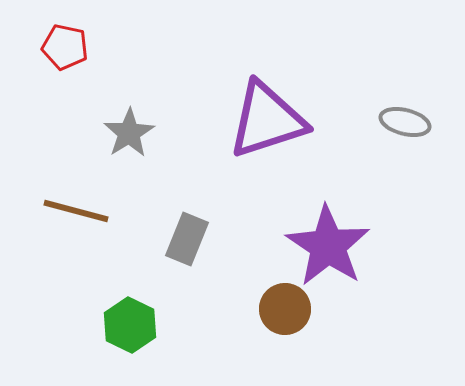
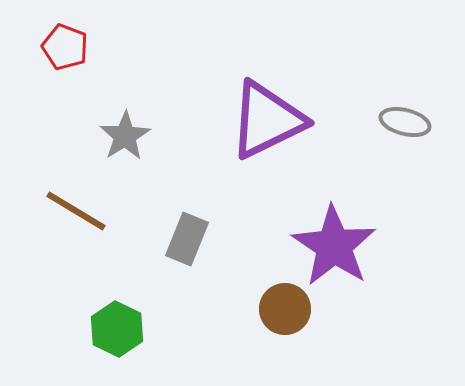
red pentagon: rotated 9 degrees clockwise
purple triangle: rotated 8 degrees counterclockwise
gray star: moved 4 px left, 3 px down
brown line: rotated 16 degrees clockwise
purple star: moved 6 px right
green hexagon: moved 13 px left, 4 px down
